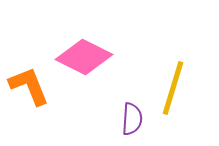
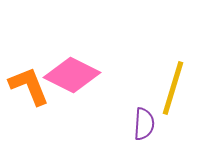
pink diamond: moved 12 px left, 18 px down
purple semicircle: moved 12 px right, 5 px down
